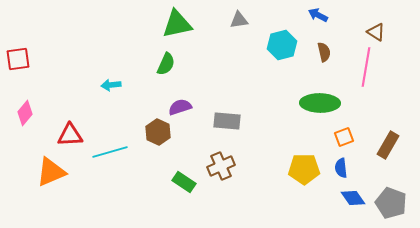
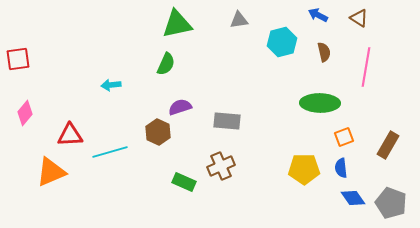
brown triangle: moved 17 px left, 14 px up
cyan hexagon: moved 3 px up
green rectangle: rotated 10 degrees counterclockwise
